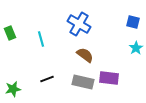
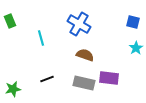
green rectangle: moved 12 px up
cyan line: moved 1 px up
brown semicircle: rotated 18 degrees counterclockwise
gray rectangle: moved 1 px right, 1 px down
